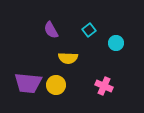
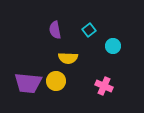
purple semicircle: moved 4 px right; rotated 18 degrees clockwise
cyan circle: moved 3 px left, 3 px down
yellow circle: moved 4 px up
